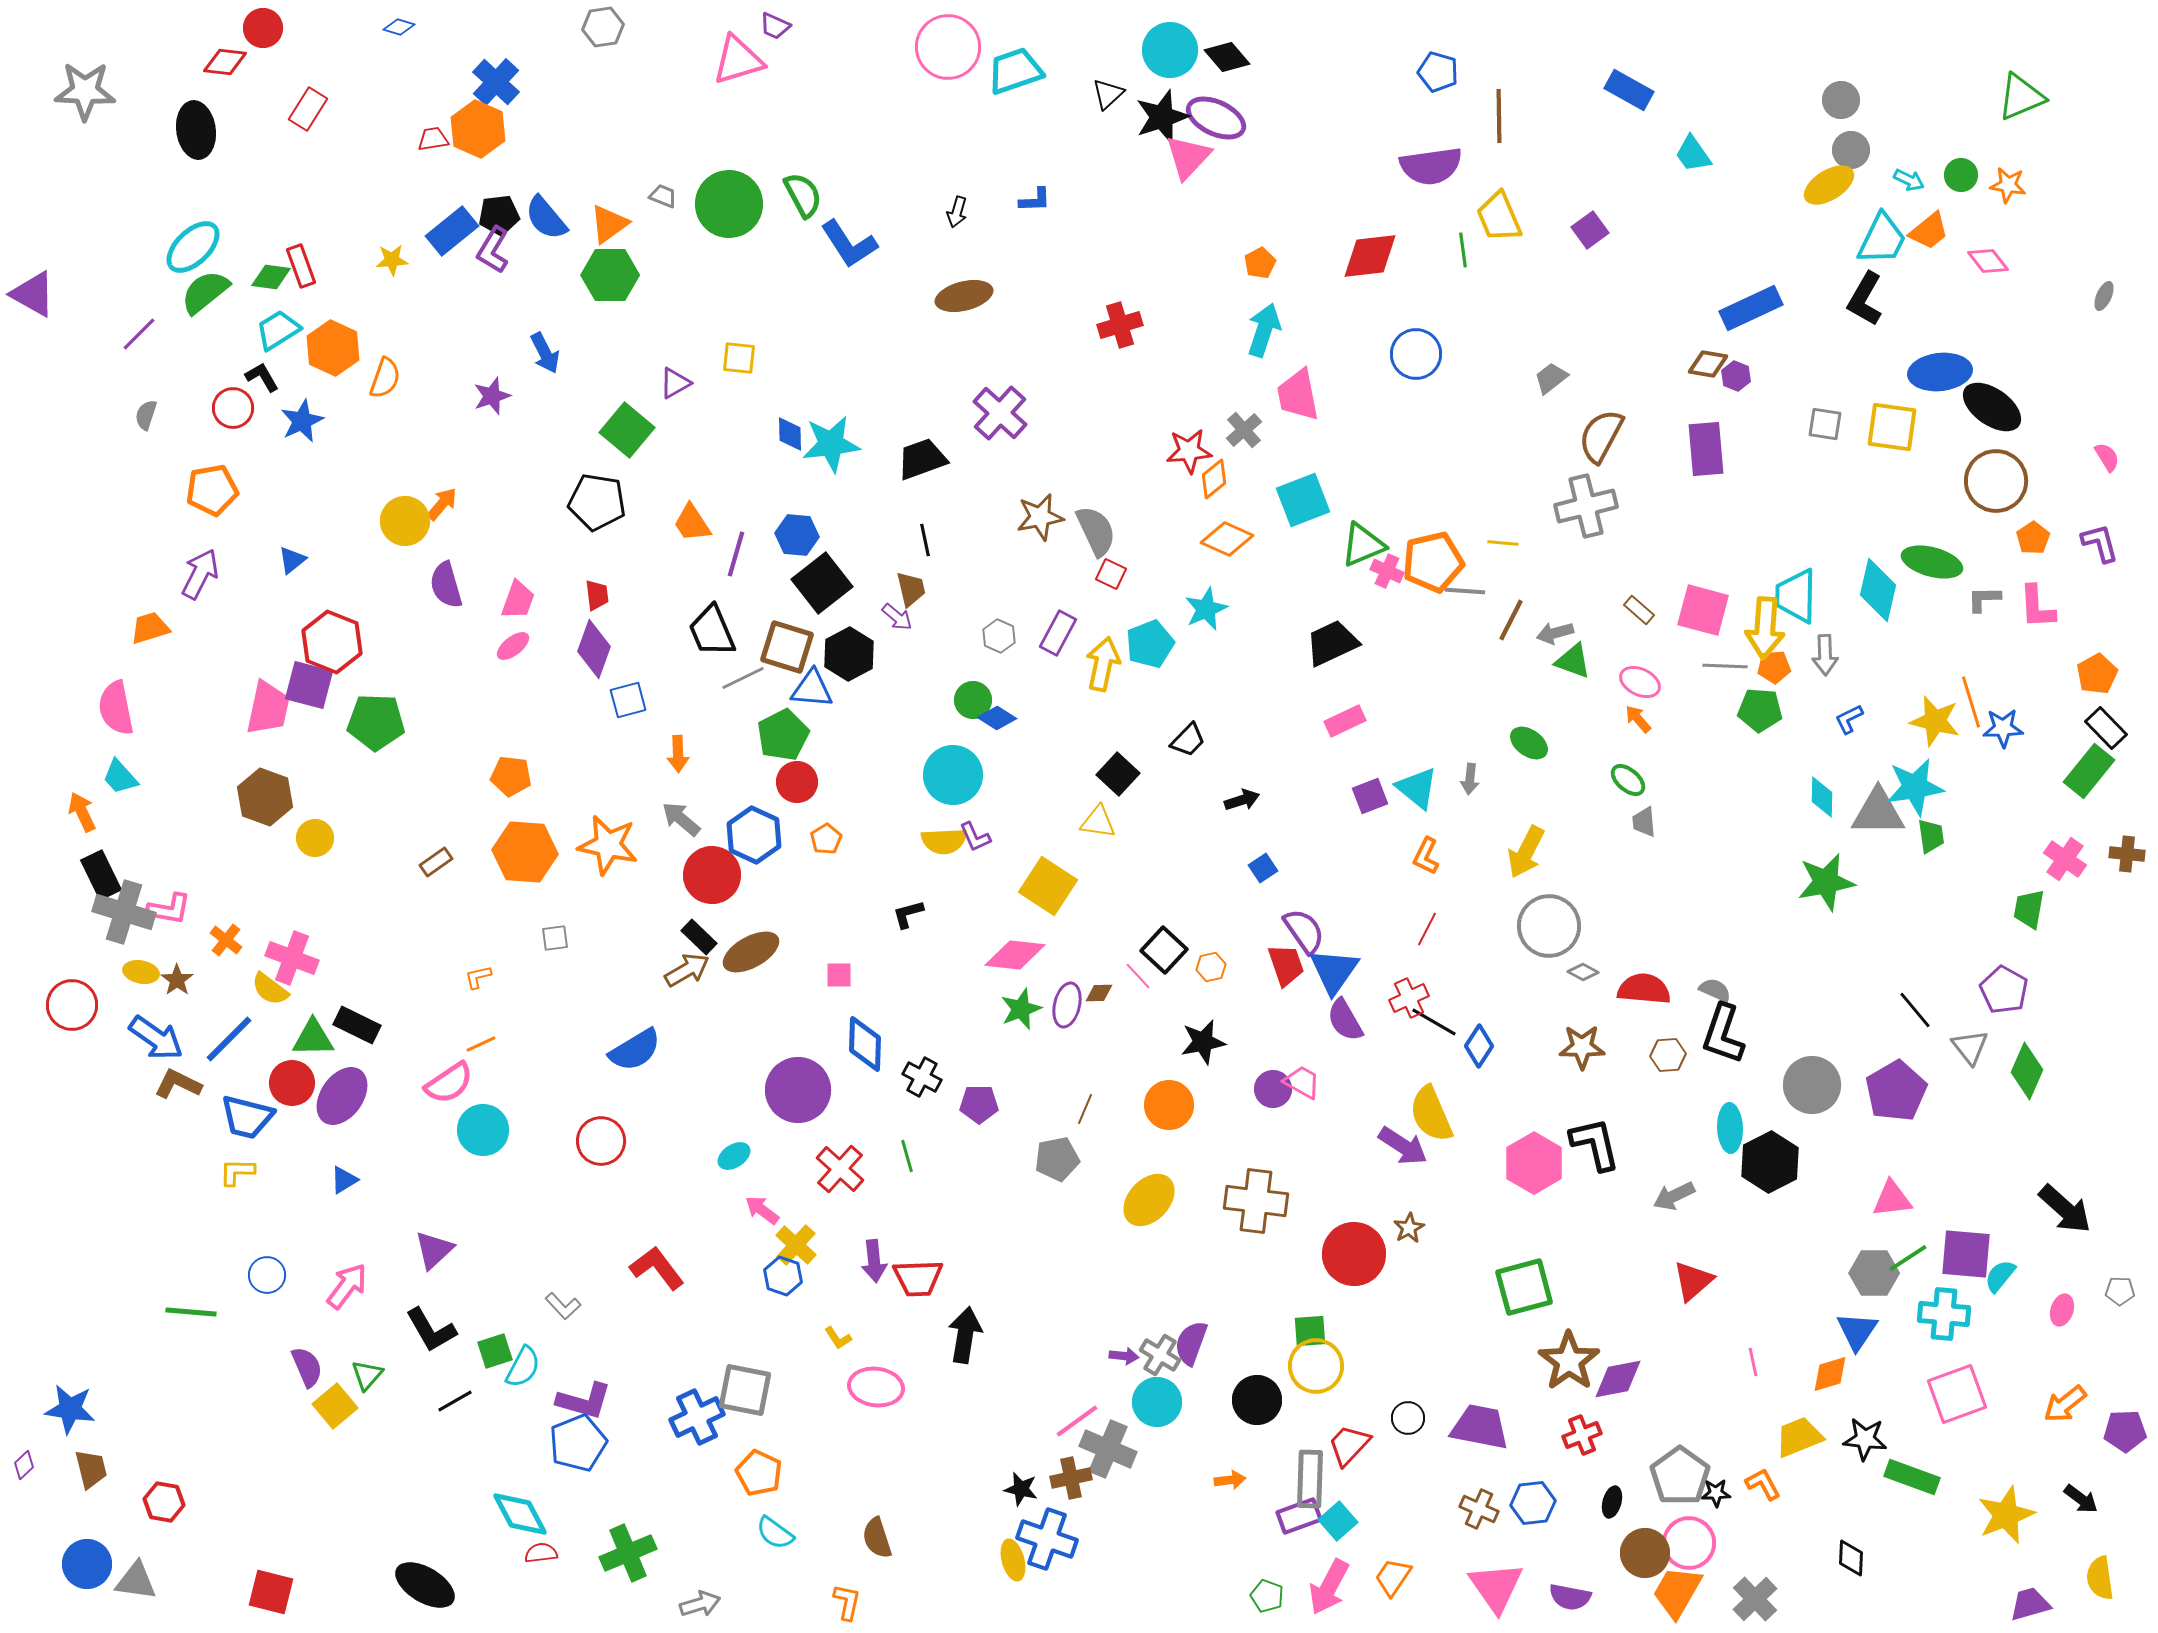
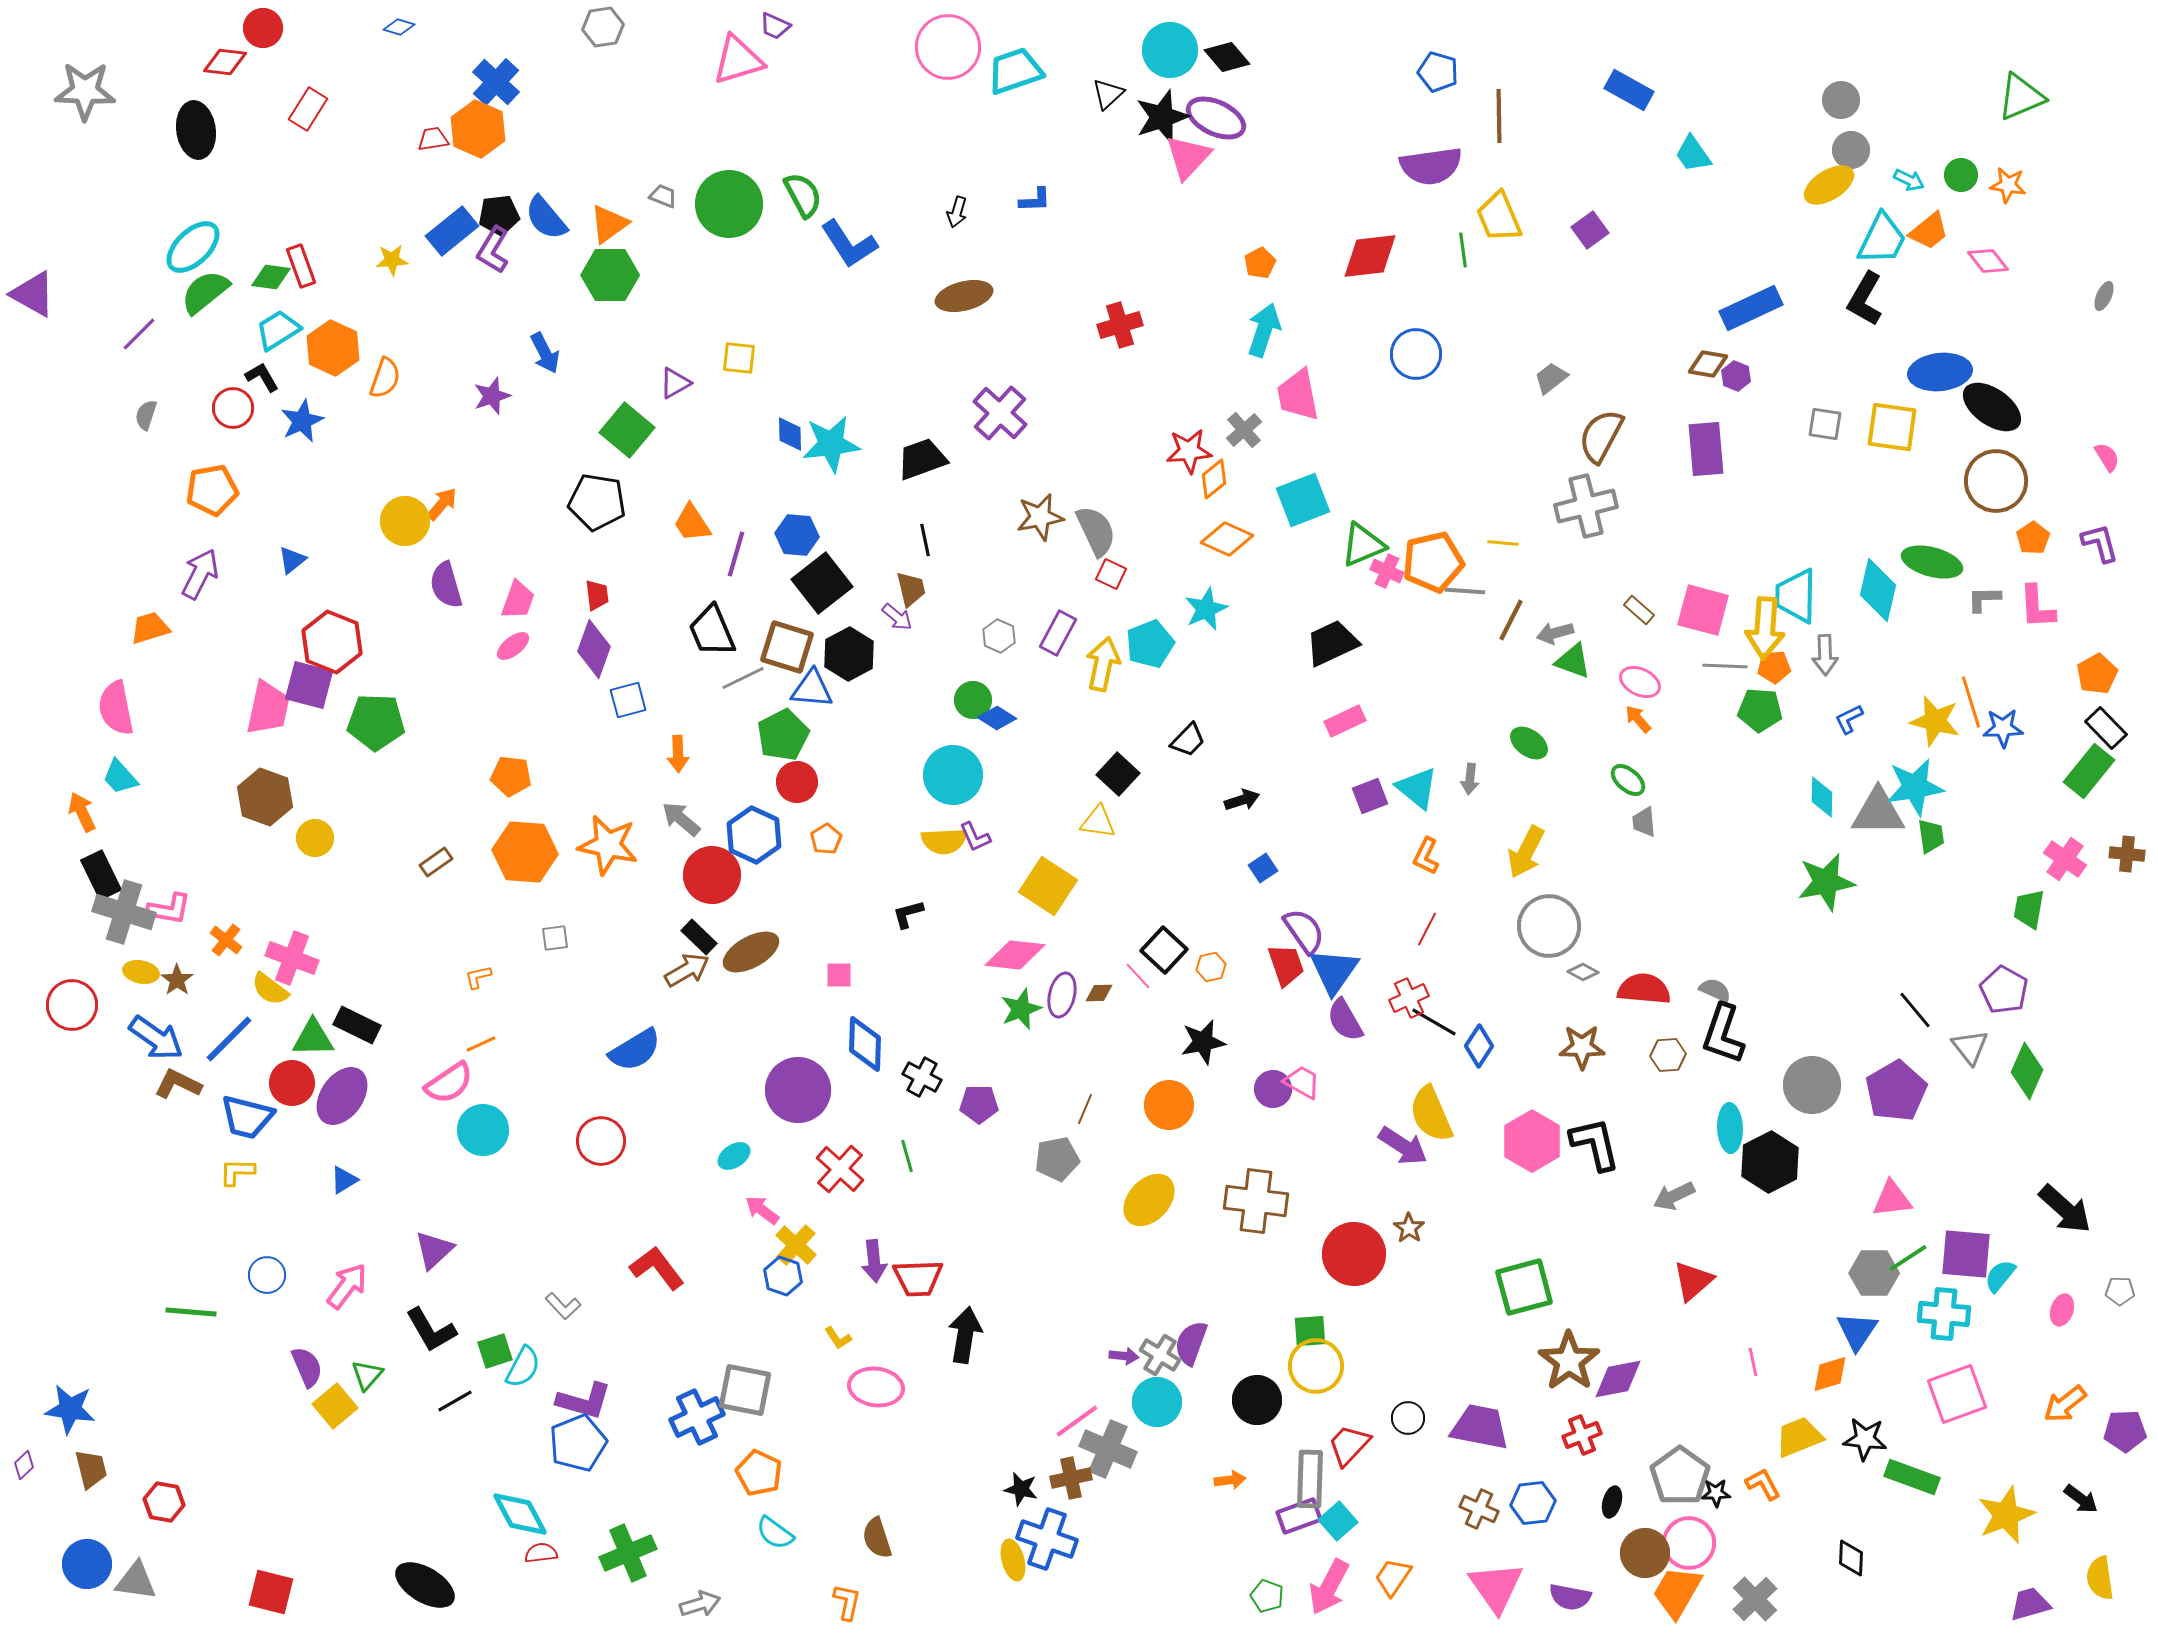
purple ellipse at (1067, 1005): moved 5 px left, 10 px up
pink hexagon at (1534, 1163): moved 2 px left, 22 px up
brown star at (1409, 1228): rotated 8 degrees counterclockwise
